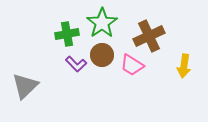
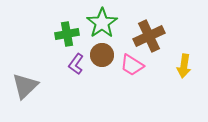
purple L-shape: rotated 80 degrees clockwise
